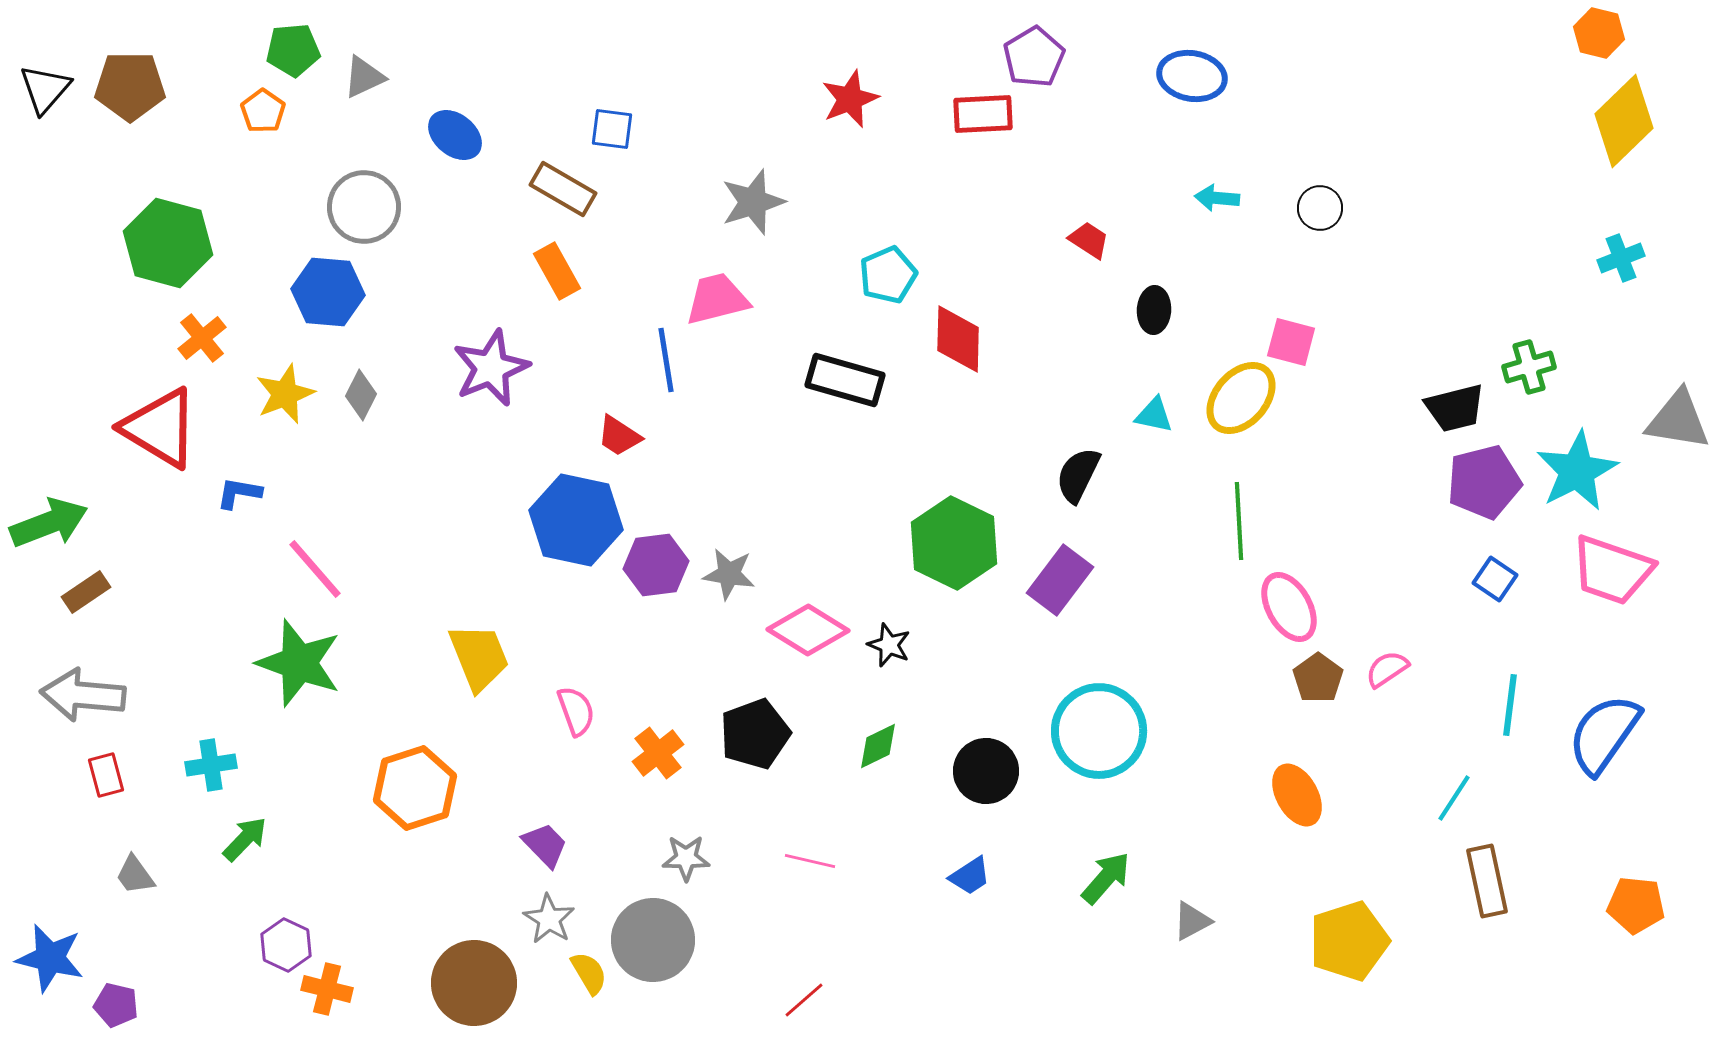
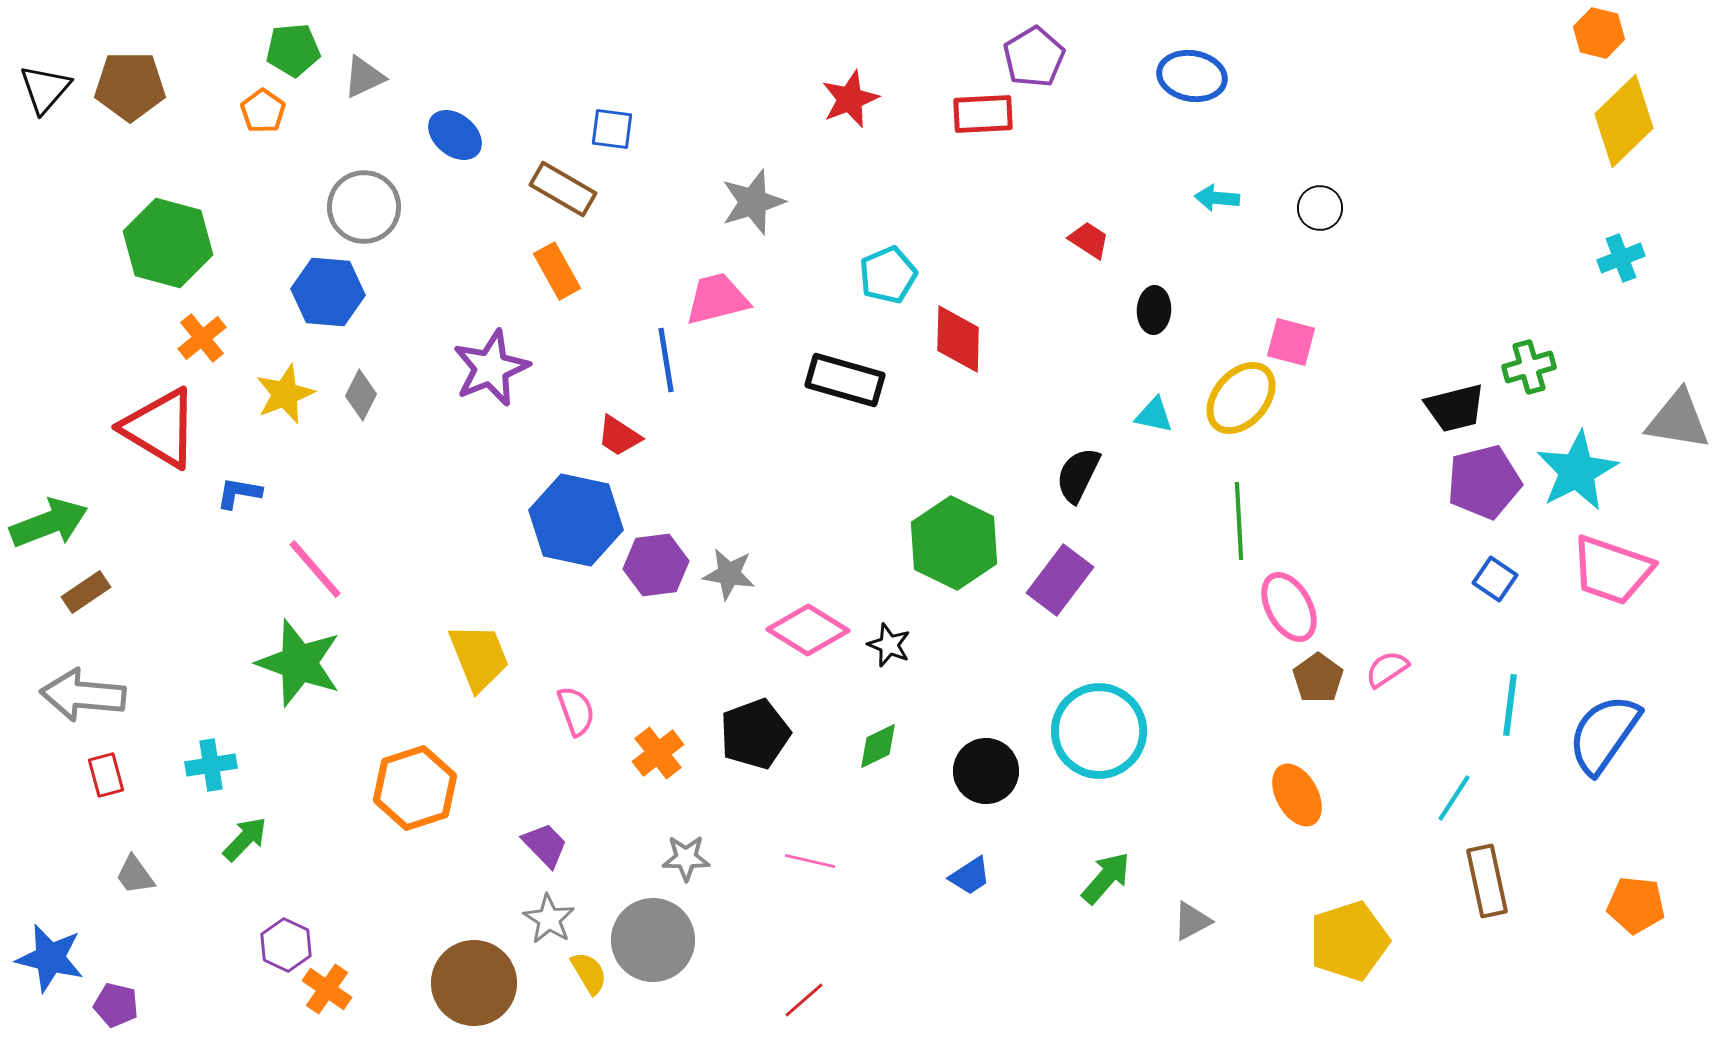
orange cross at (327, 989): rotated 21 degrees clockwise
